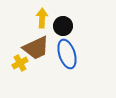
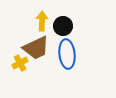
yellow arrow: moved 3 px down
blue ellipse: rotated 12 degrees clockwise
